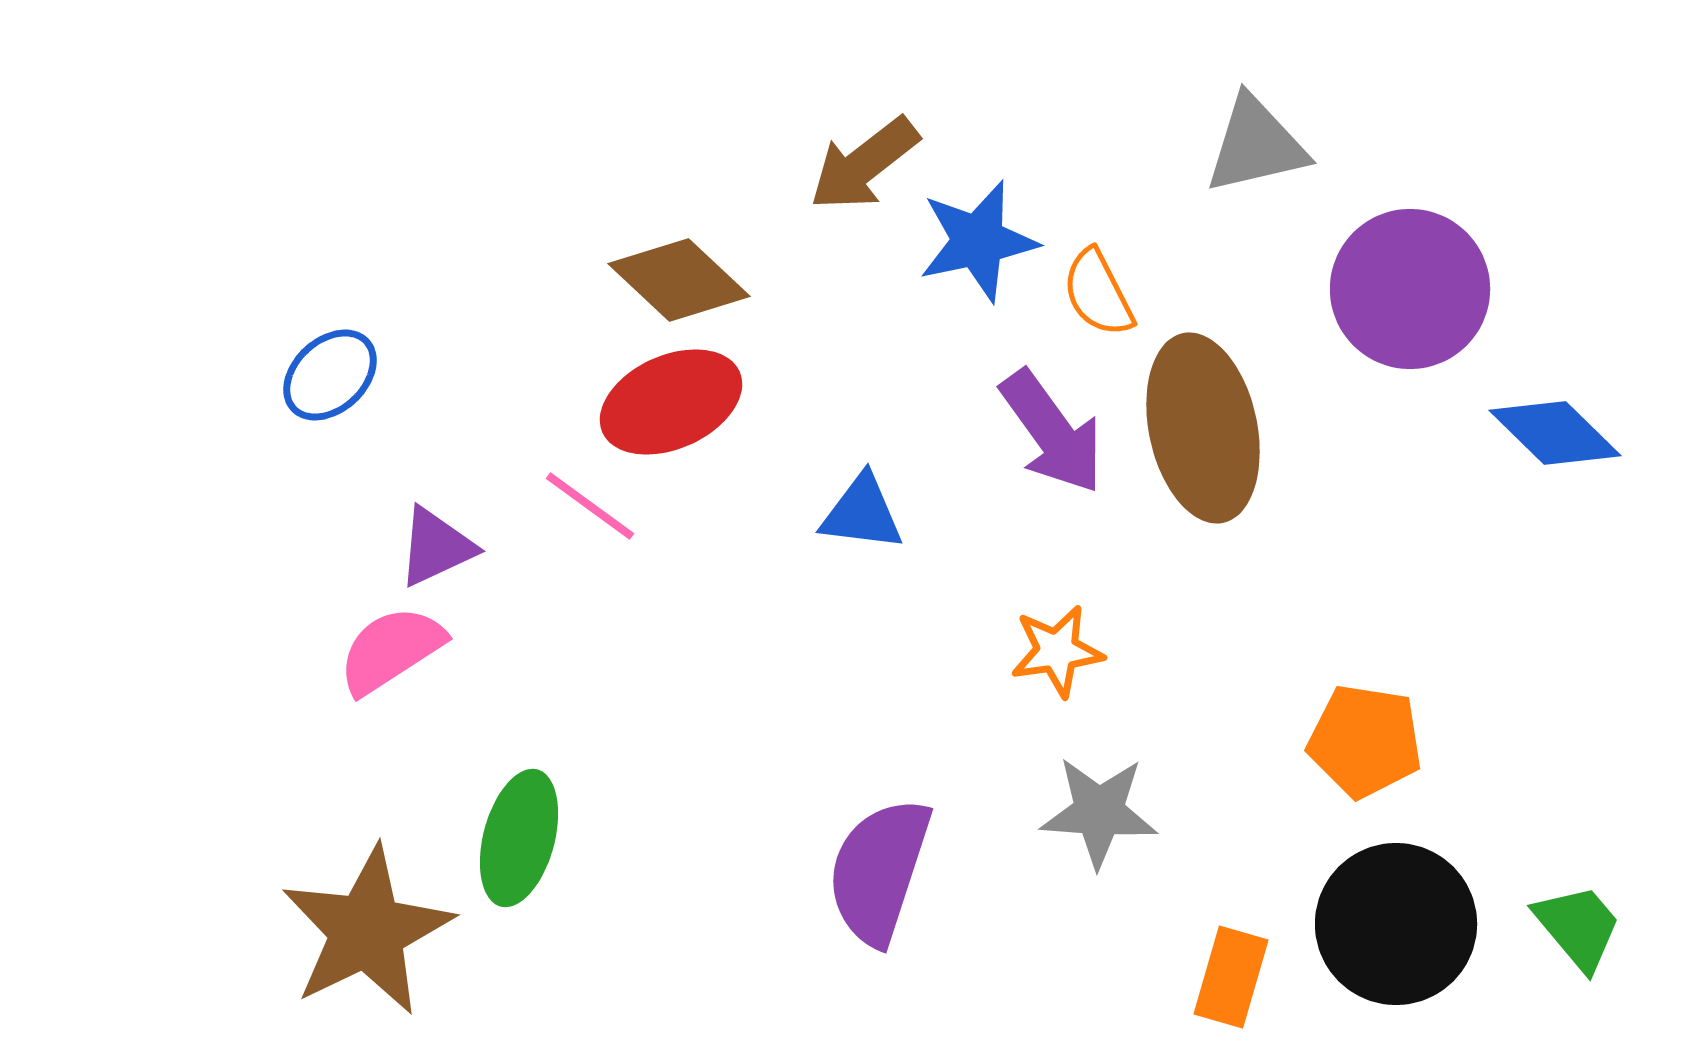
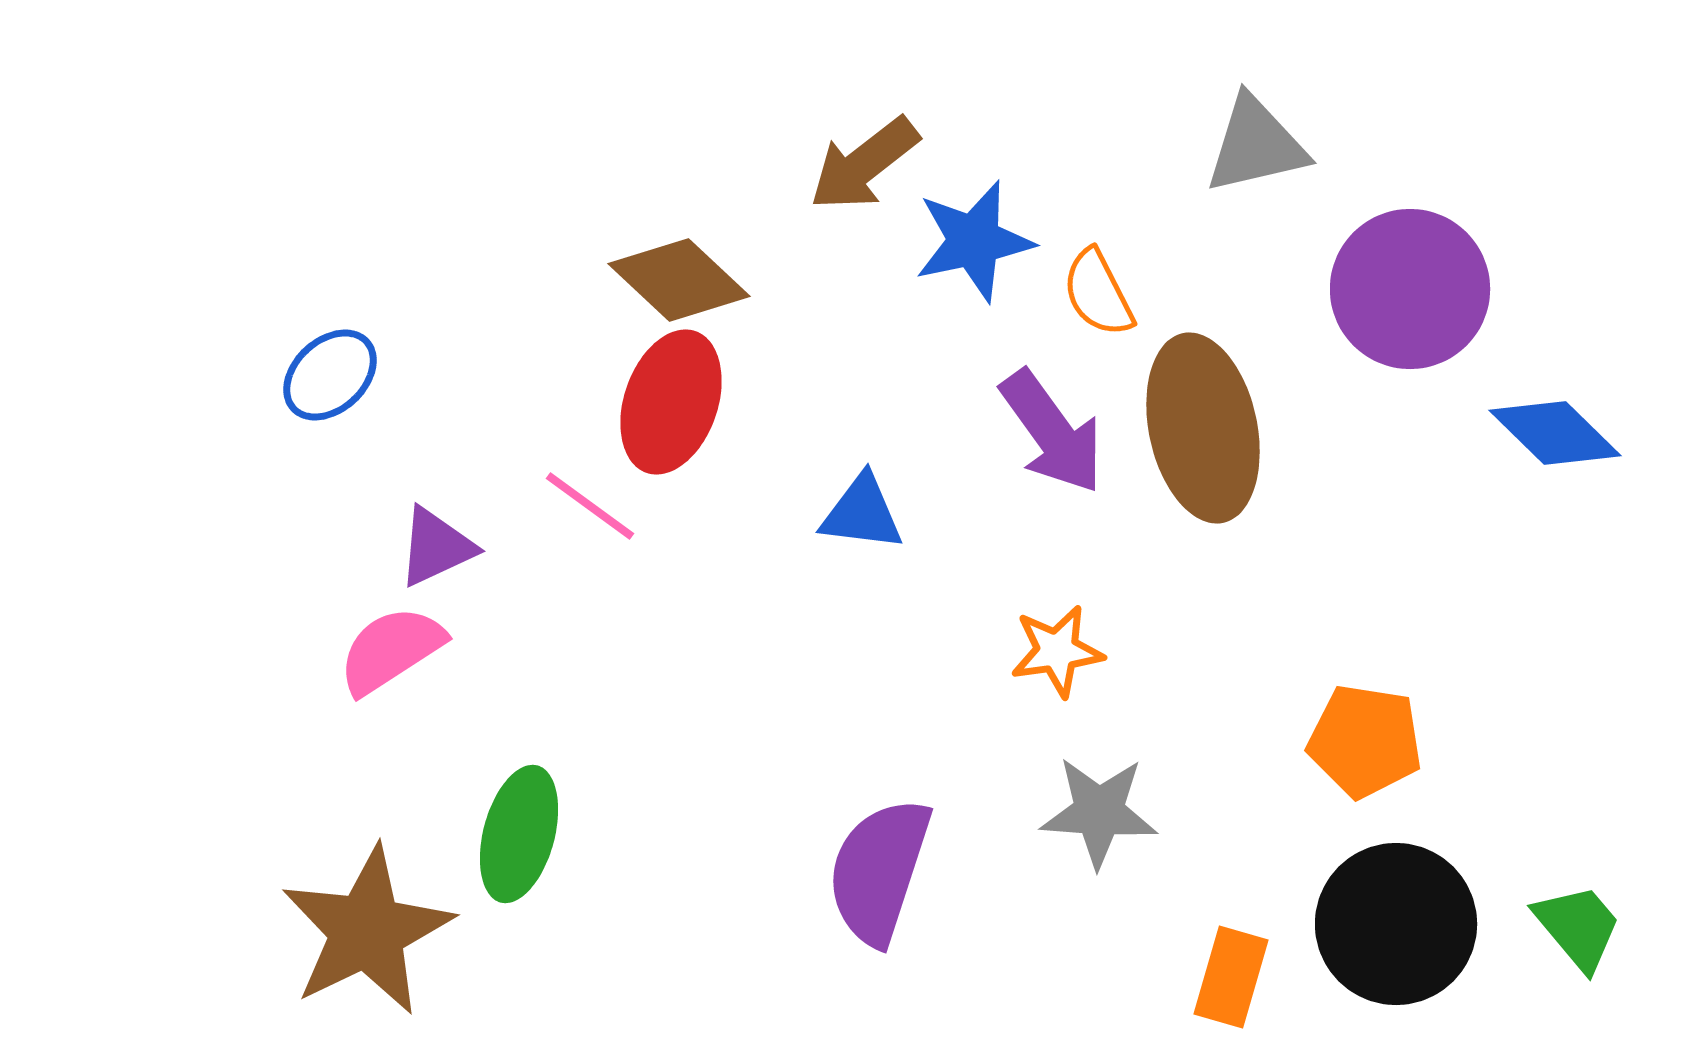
blue star: moved 4 px left
red ellipse: rotated 47 degrees counterclockwise
green ellipse: moved 4 px up
